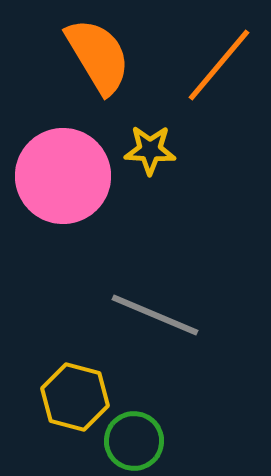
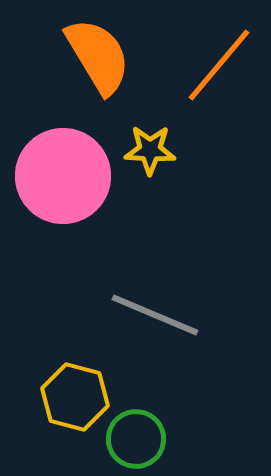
green circle: moved 2 px right, 2 px up
